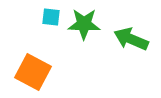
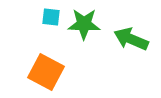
orange square: moved 13 px right
